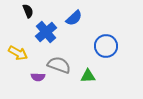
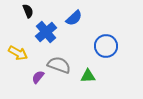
purple semicircle: rotated 128 degrees clockwise
